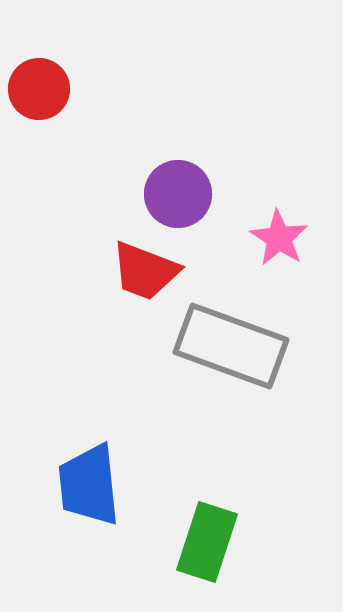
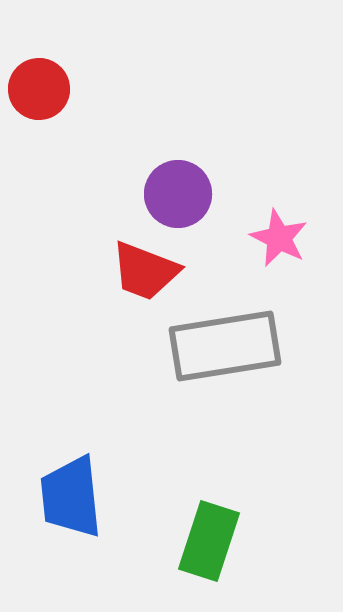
pink star: rotated 6 degrees counterclockwise
gray rectangle: moved 6 px left; rotated 29 degrees counterclockwise
blue trapezoid: moved 18 px left, 12 px down
green rectangle: moved 2 px right, 1 px up
